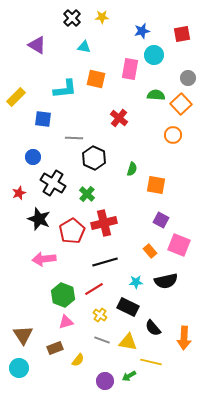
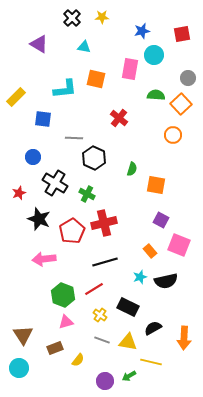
purple triangle at (37, 45): moved 2 px right, 1 px up
black cross at (53, 183): moved 2 px right
green cross at (87, 194): rotated 14 degrees counterclockwise
cyan star at (136, 282): moved 4 px right, 5 px up; rotated 16 degrees counterclockwise
black semicircle at (153, 328): rotated 102 degrees clockwise
